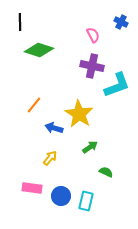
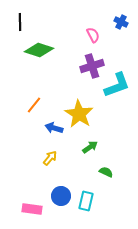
purple cross: rotated 30 degrees counterclockwise
pink rectangle: moved 21 px down
